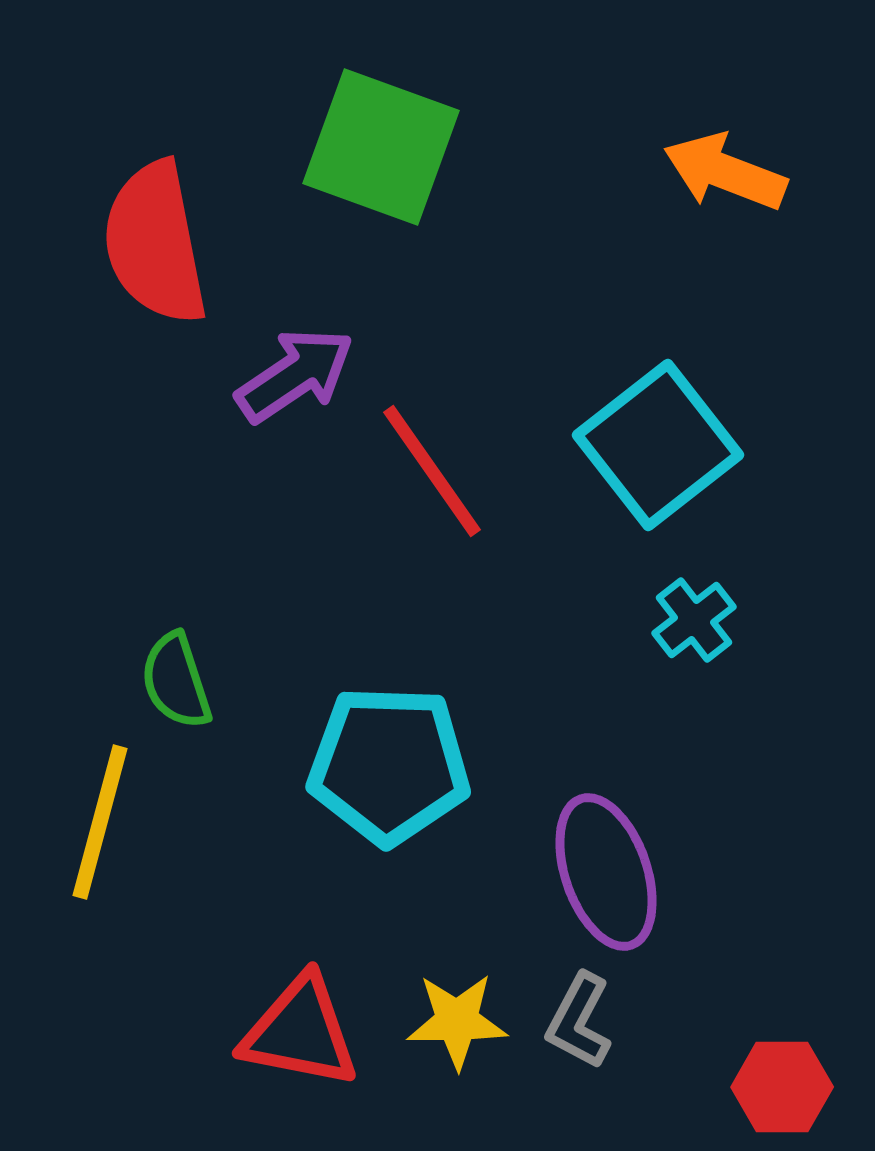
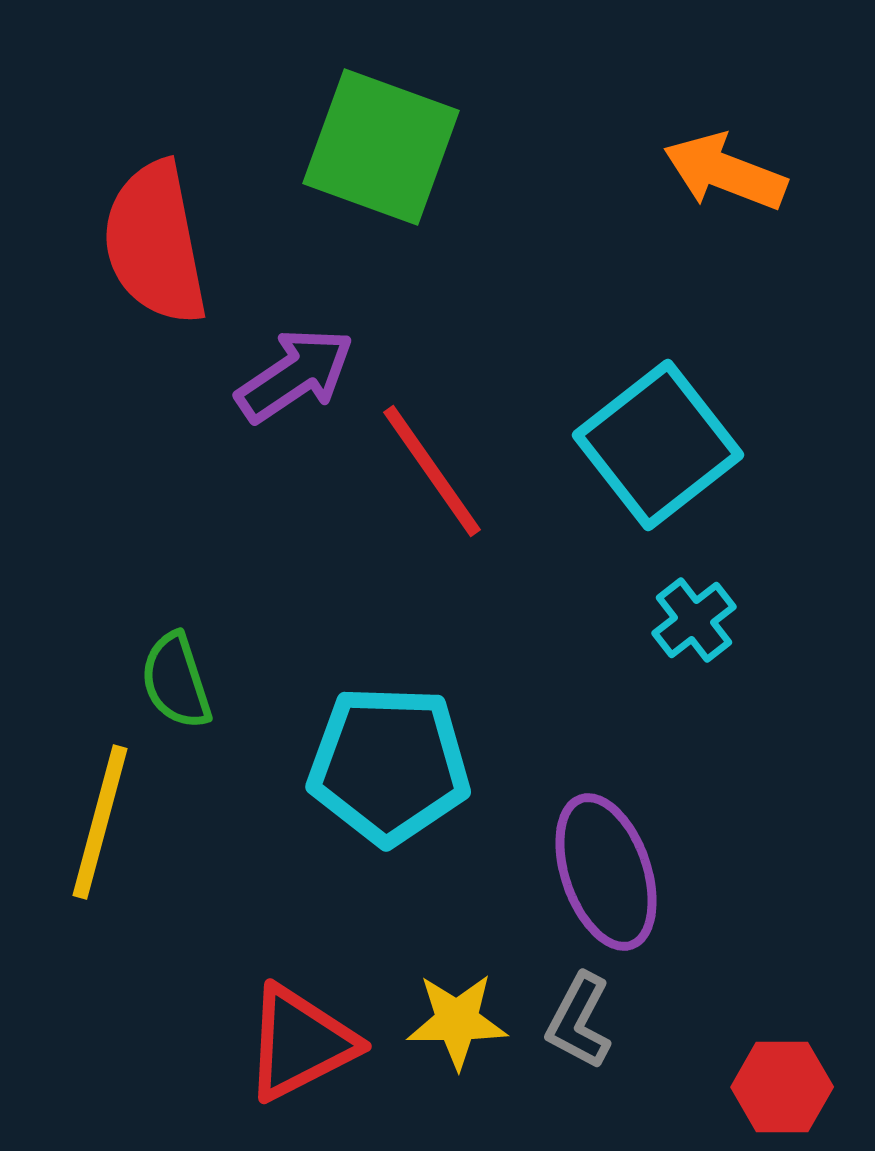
red triangle: moved 11 px down; rotated 38 degrees counterclockwise
